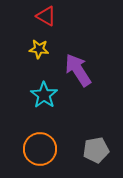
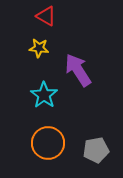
yellow star: moved 1 px up
orange circle: moved 8 px right, 6 px up
